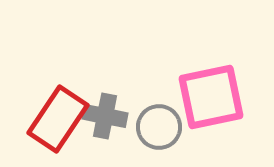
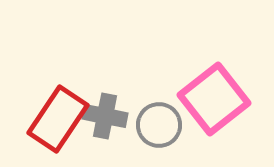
pink square: moved 3 px right, 2 px down; rotated 26 degrees counterclockwise
gray circle: moved 2 px up
